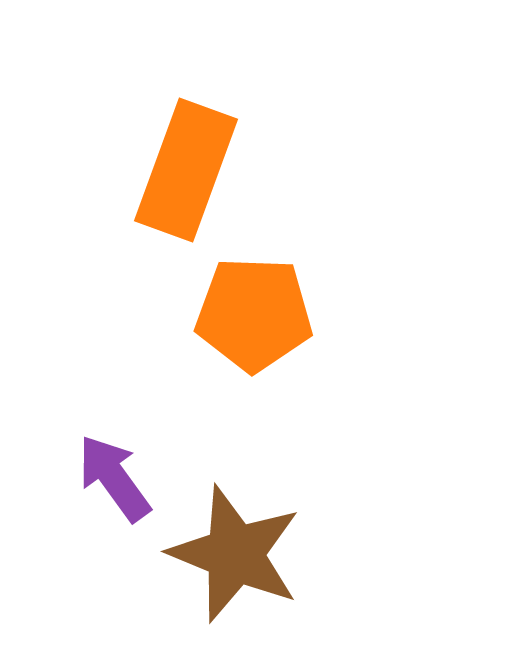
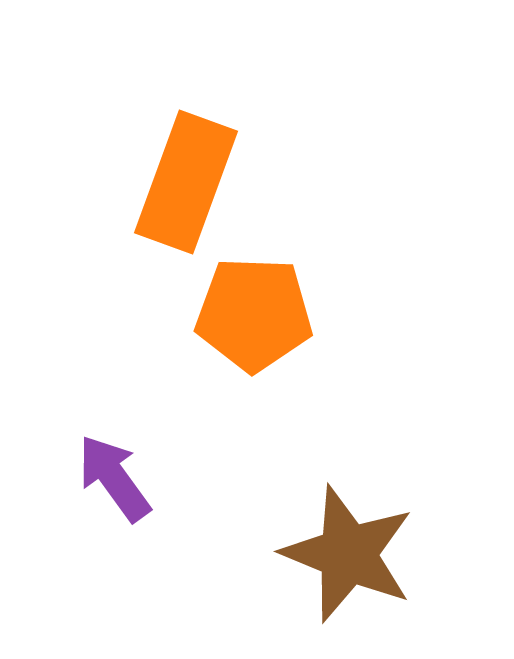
orange rectangle: moved 12 px down
brown star: moved 113 px right
